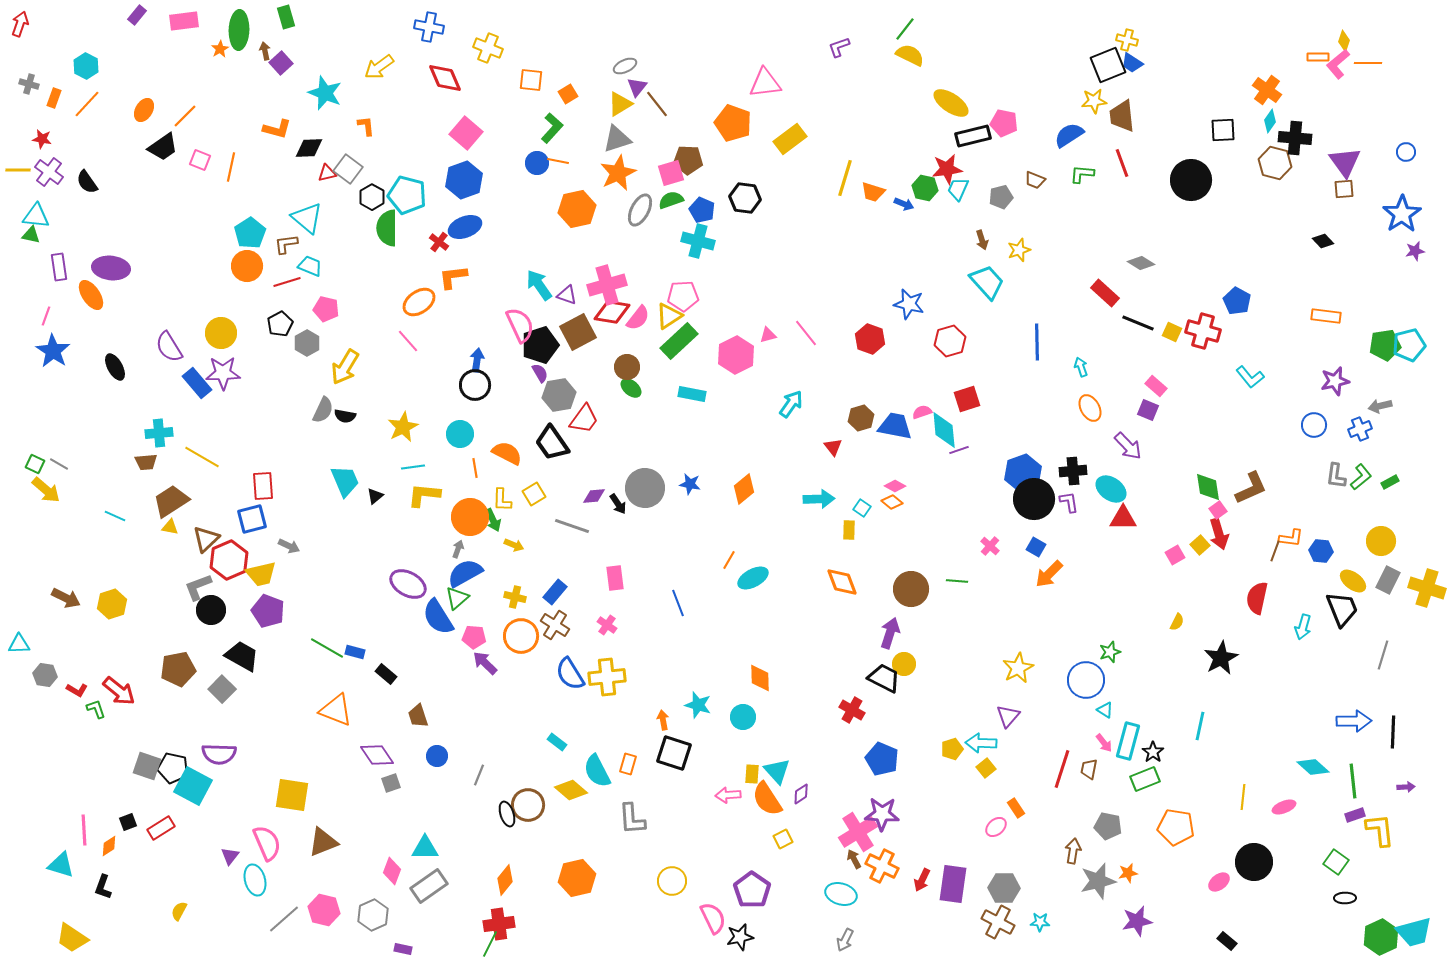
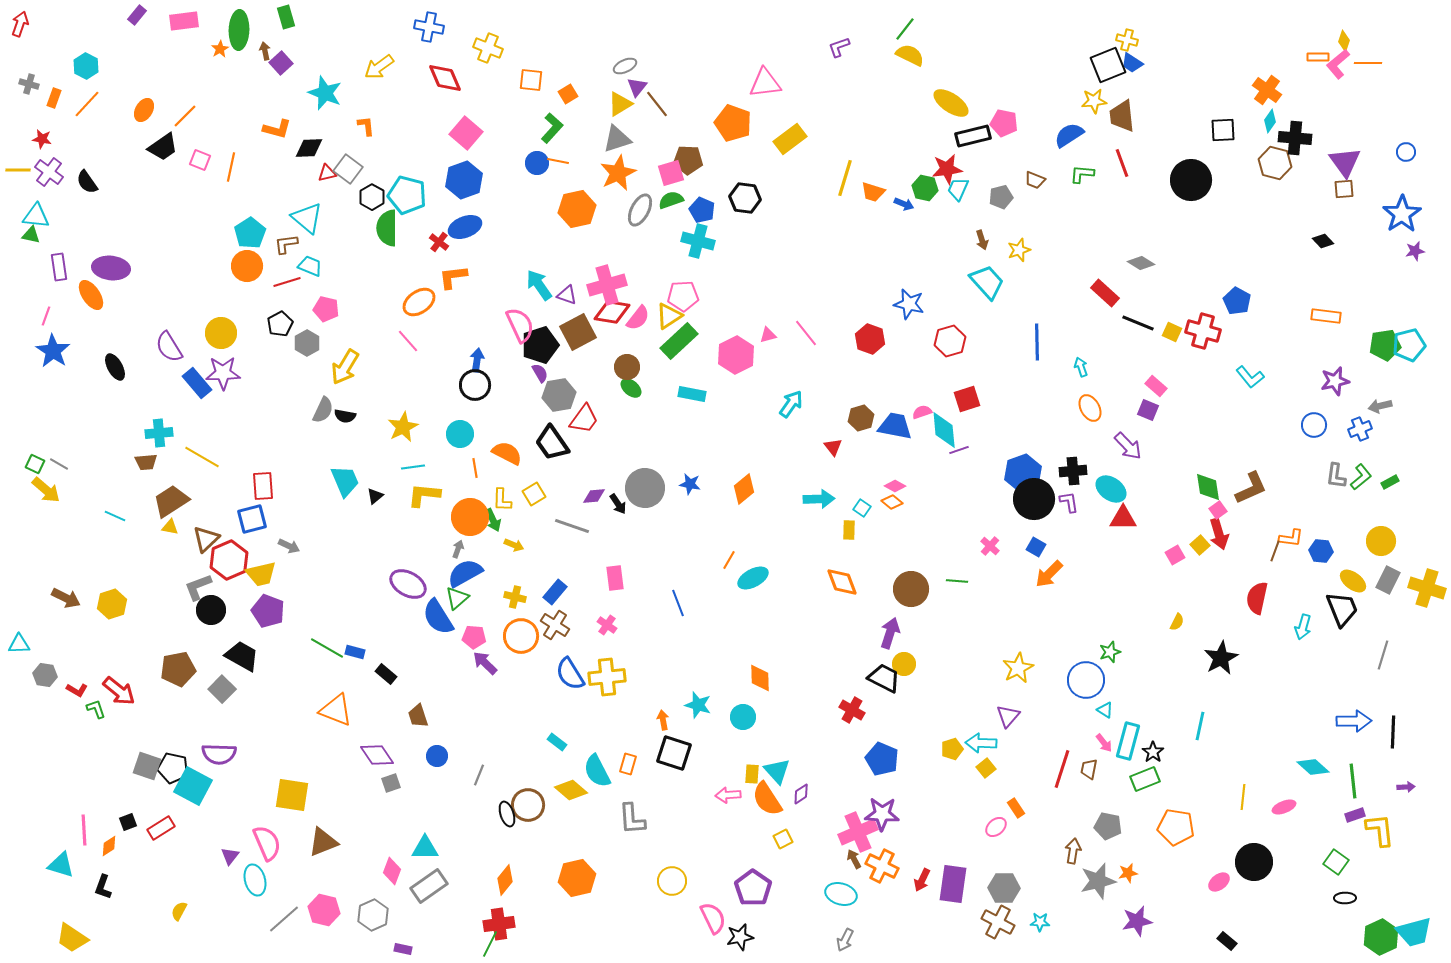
pink cross at (858, 832): rotated 9 degrees clockwise
purple pentagon at (752, 890): moved 1 px right, 2 px up
